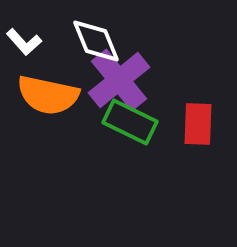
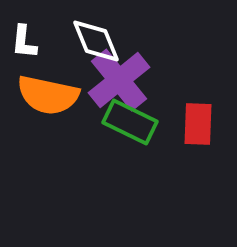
white L-shape: rotated 48 degrees clockwise
